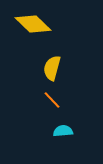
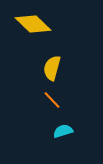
cyan semicircle: rotated 12 degrees counterclockwise
